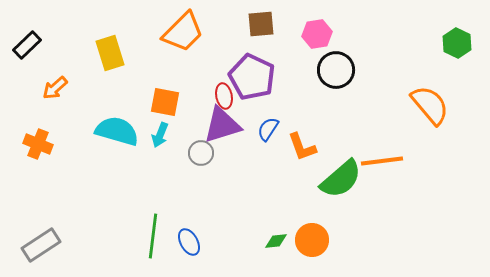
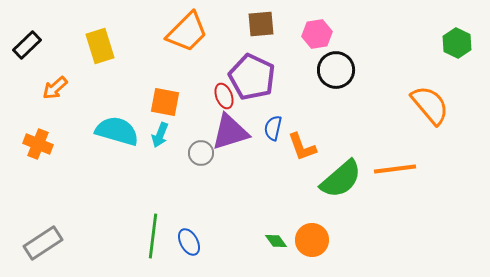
orange trapezoid: moved 4 px right
yellow rectangle: moved 10 px left, 7 px up
red ellipse: rotated 10 degrees counterclockwise
purple triangle: moved 8 px right, 7 px down
blue semicircle: moved 5 px right, 1 px up; rotated 20 degrees counterclockwise
orange line: moved 13 px right, 8 px down
green diamond: rotated 60 degrees clockwise
gray rectangle: moved 2 px right, 2 px up
